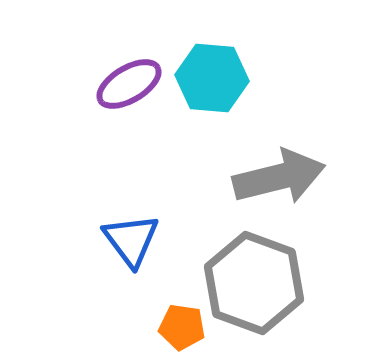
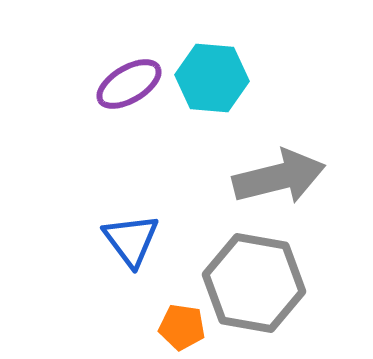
gray hexagon: rotated 10 degrees counterclockwise
